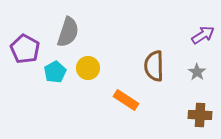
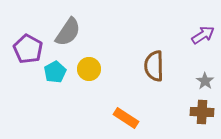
gray semicircle: rotated 16 degrees clockwise
purple pentagon: moved 3 px right
yellow circle: moved 1 px right, 1 px down
gray star: moved 8 px right, 9 px down
orange rectangle: moved 18 px down
brown cross: moved 2 px right, 3 px up
